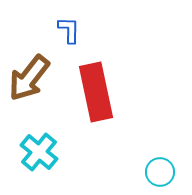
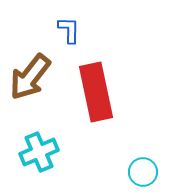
brown arrow: moved 1 px right, 1 px up
cyan cross: rotated 27 degrees clockwise
cyan circle: moved 17 px left
